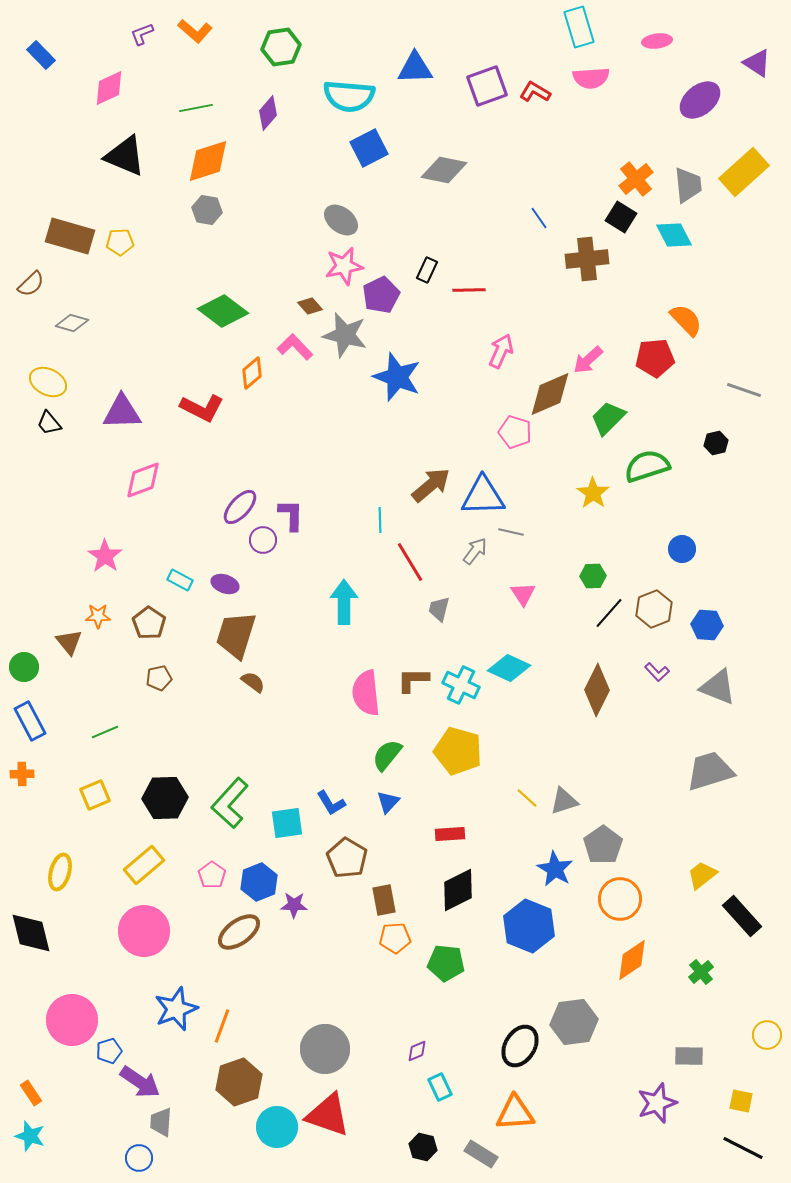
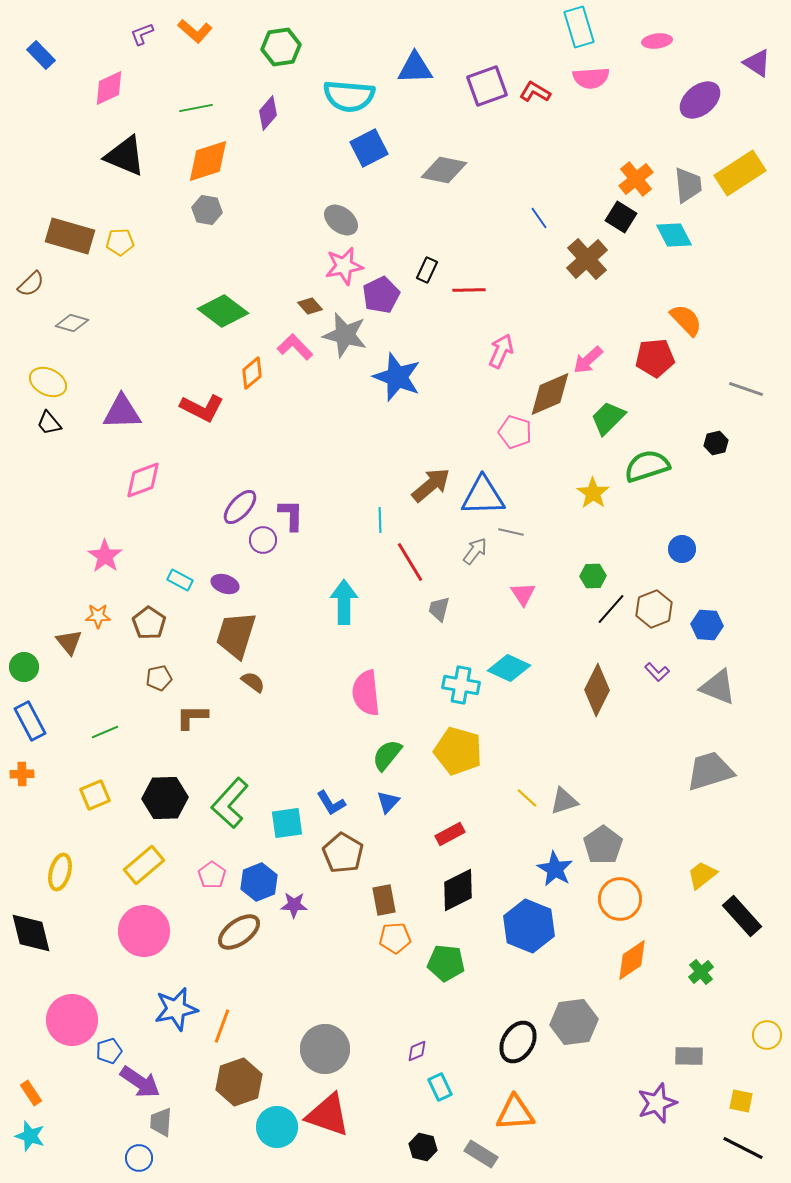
yellow rectangle at (744, 172): moved 4 px left, 1 px down; rotated 9 degrees clockwise
brown cross at (587, 259): rotated 36 degrees counterclockwise
gray line at (744, 390): moved 2 px right, 1 px up
black line at (609, 613): moved 2 px right, 4 px up
brown L-shape at (413, 680): moved 221 px left, 37 px down
cyan cross at (461, 685): rotated 15 degrees counterclockwise
red rectangle at (450, 834): rotated 24 degrees counterclockwise
brown pentagon at (347, 858): moved 4 px left, 5 px up
blue star at (176, 1009): rotated 9 degrees clockwise
black ellipse at (520, 1046): moved 2 px left, 4 px up
